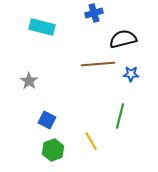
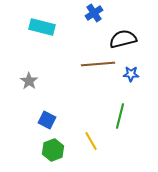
blue cross: rotated 18 degrees counterclockwise
